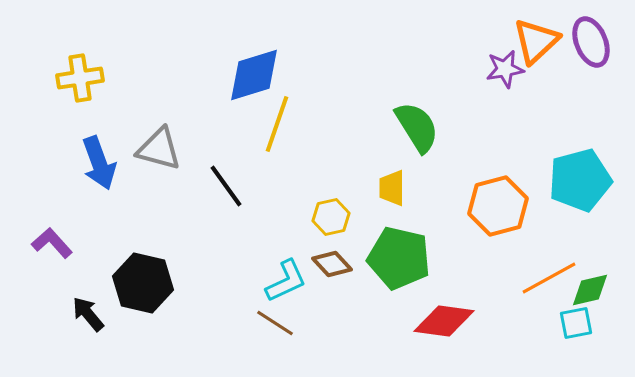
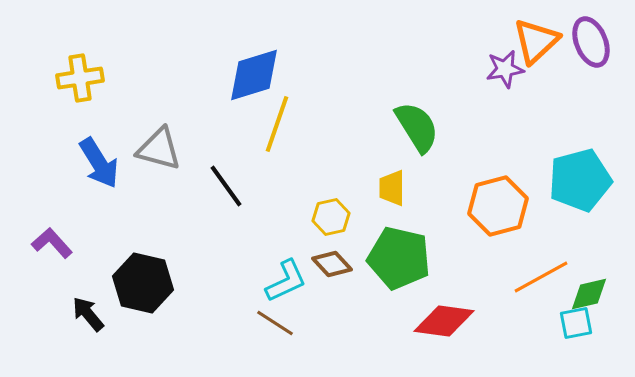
blue arrow: rotated 12 degrees counterclockwise
orange line: moved 8 px left, 1 px up
green diamond: moved 1 px left, 4 px down
